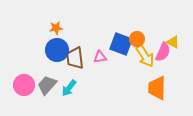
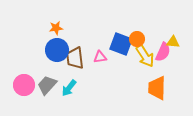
yellow triangle: rotated 24 degrees counterclockwise
